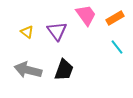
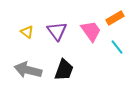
pink trapezoid: moved 5 px right, 16 px down
